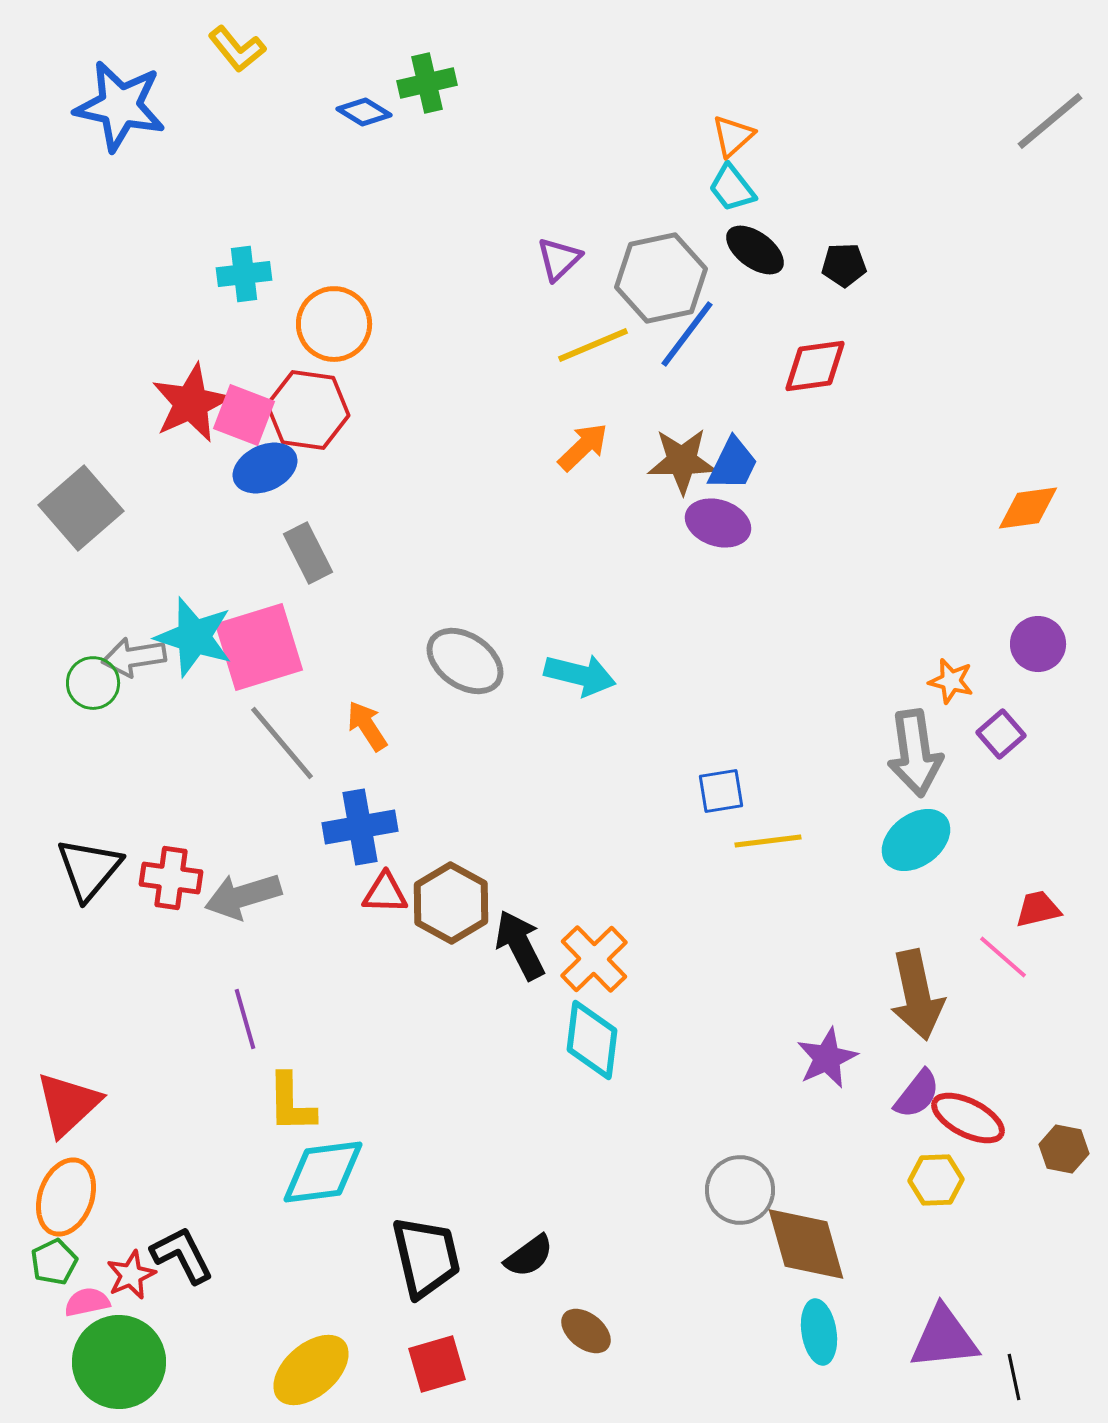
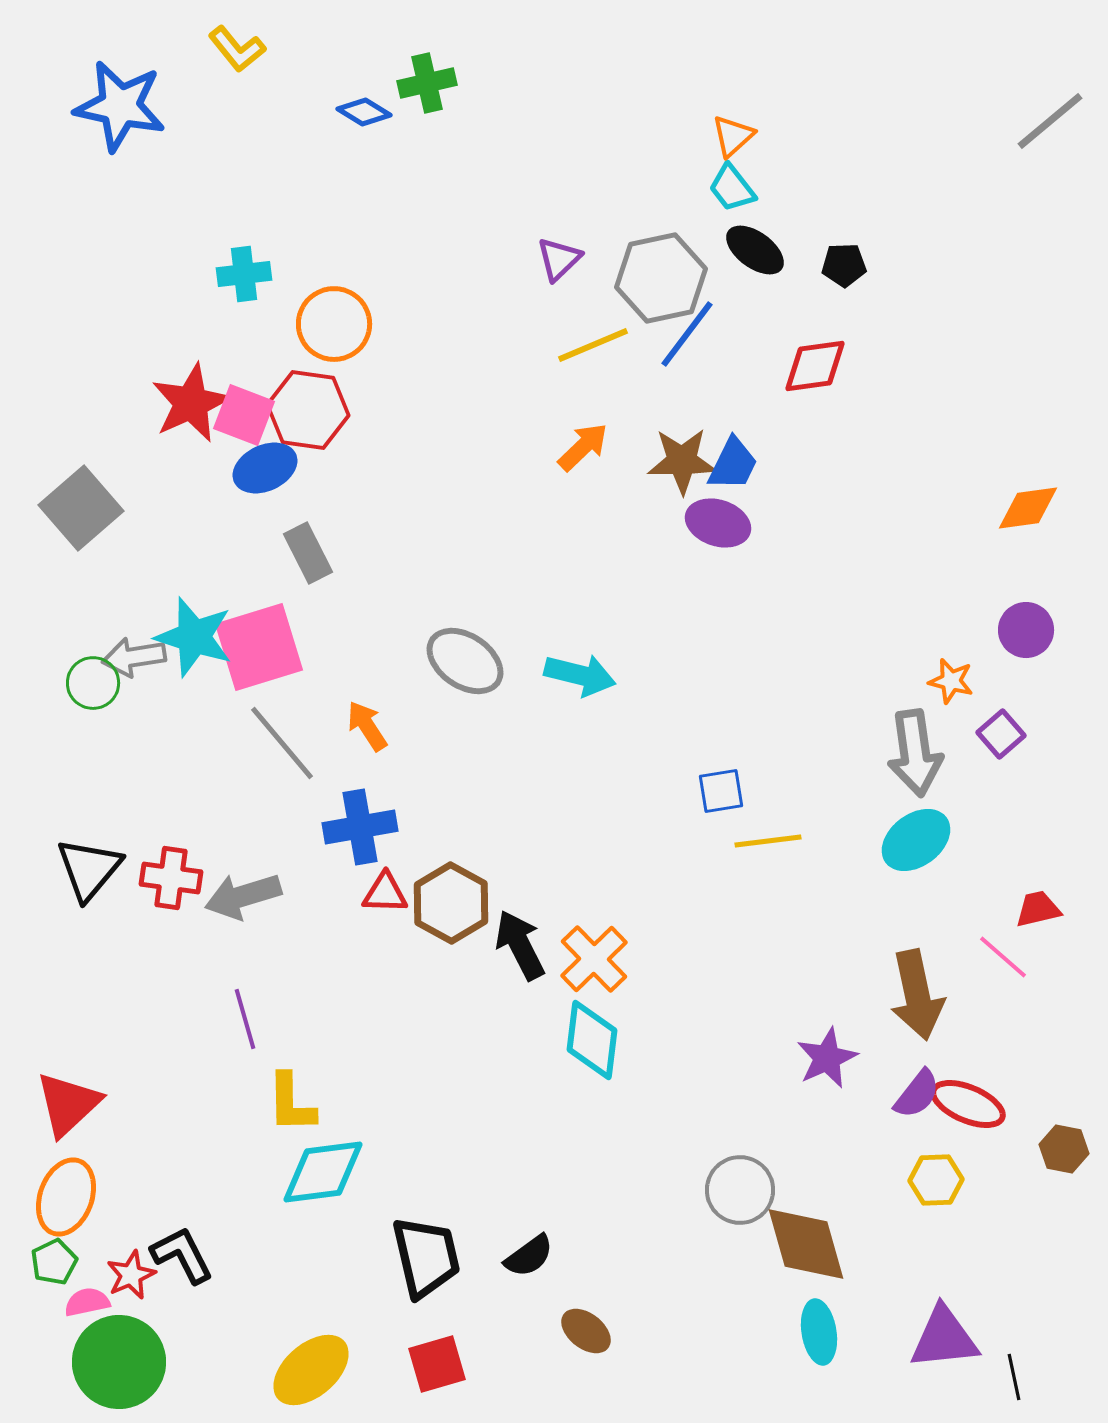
purple circle at (1038, 644): moved 12 px left, 14 px up
red ellipse at (968, 1118): moved 14 px up; rotated 4 degrees counterclockwise
